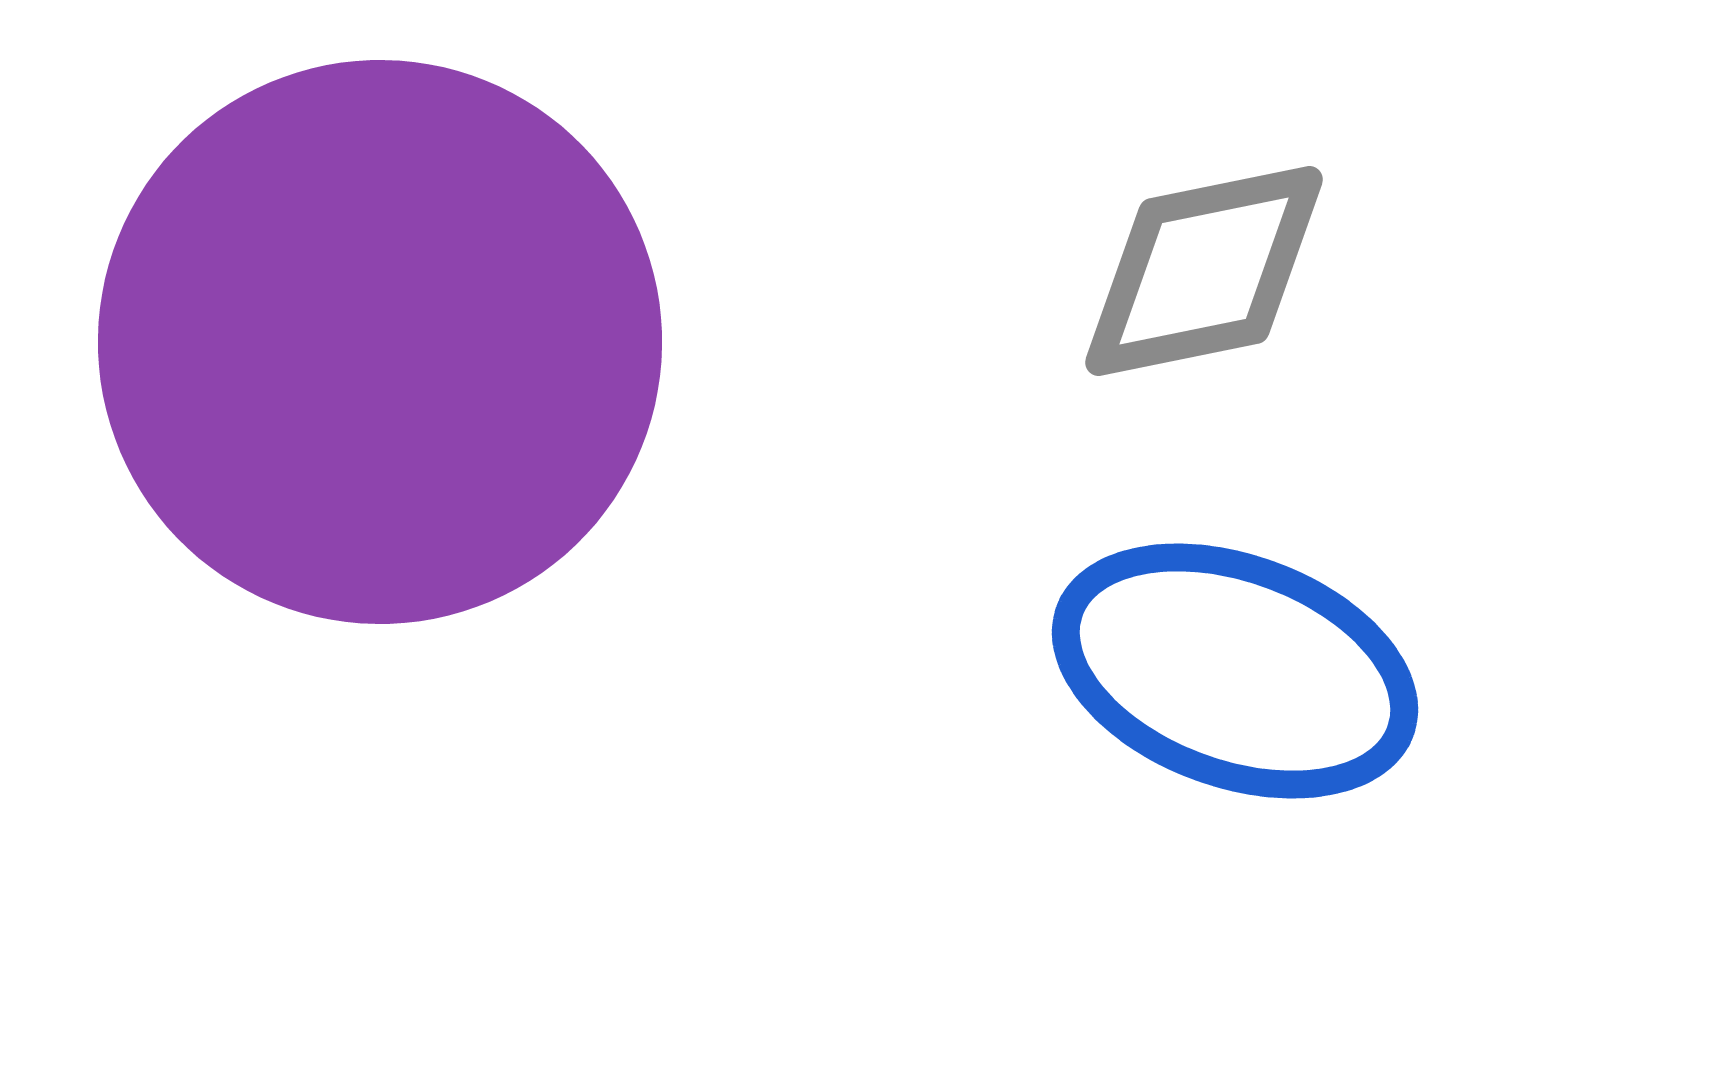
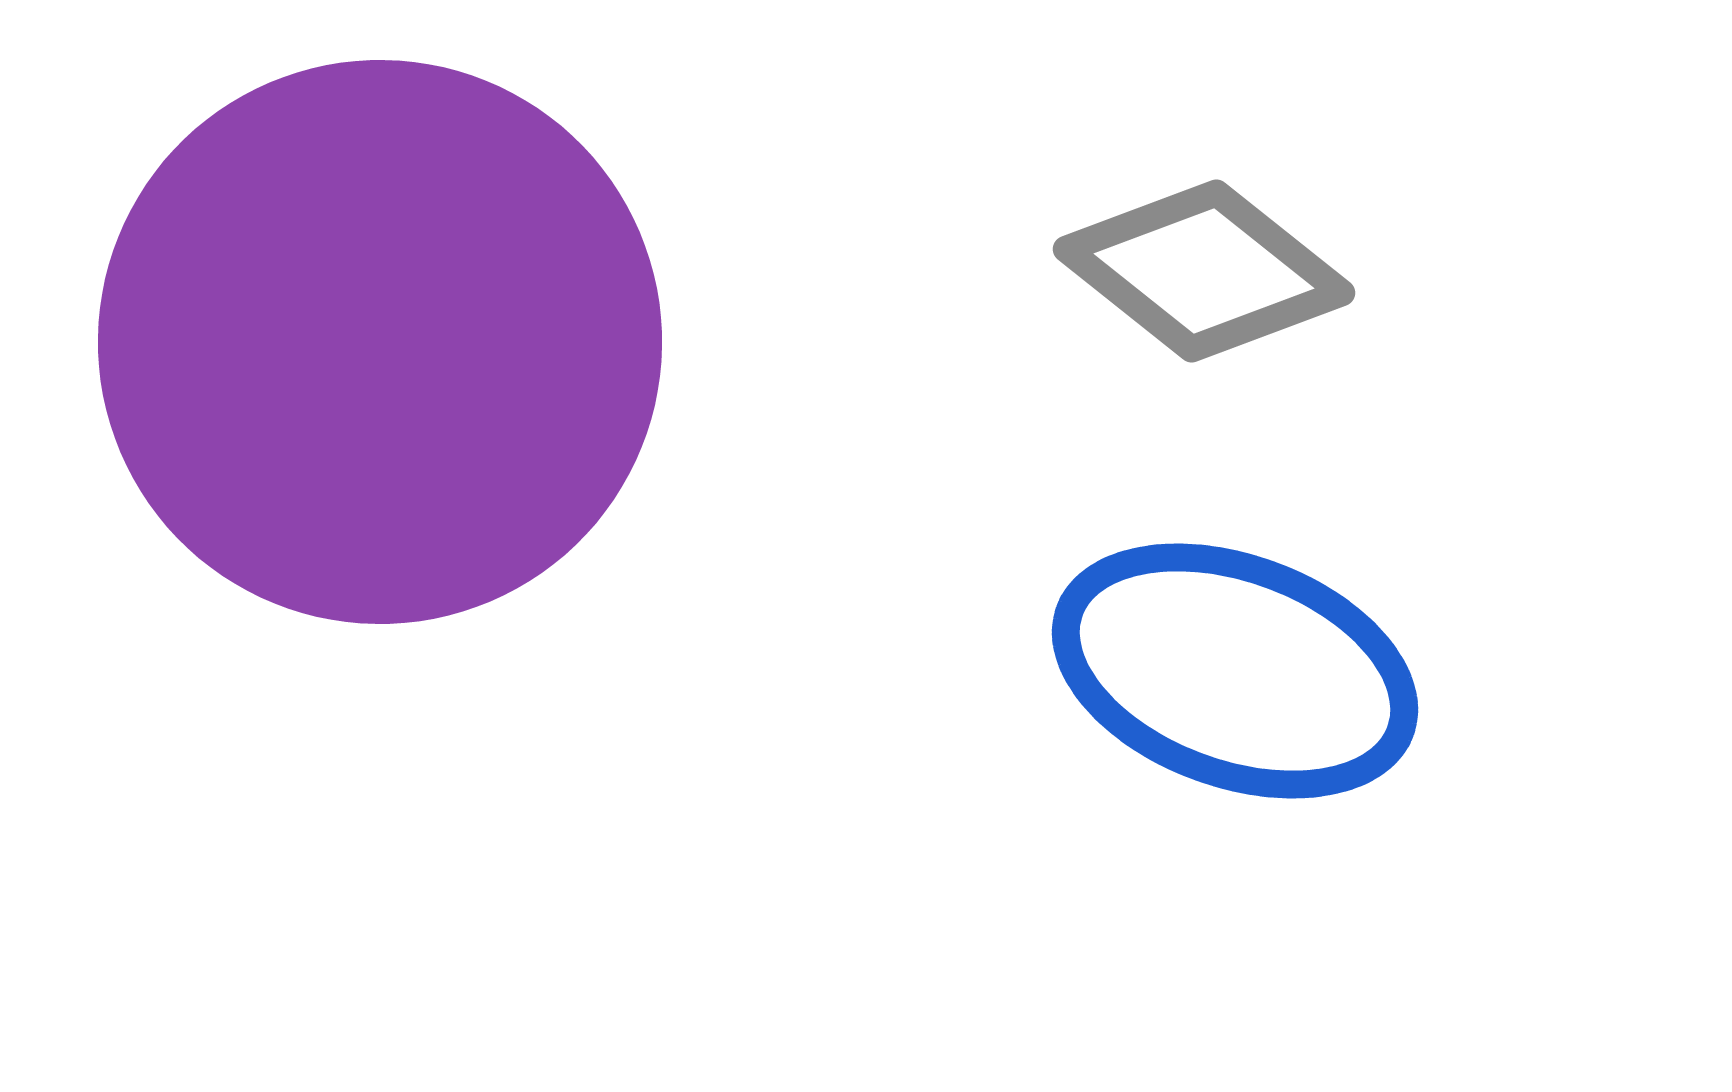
gray diamond: rotated 50 degrees clockwise
